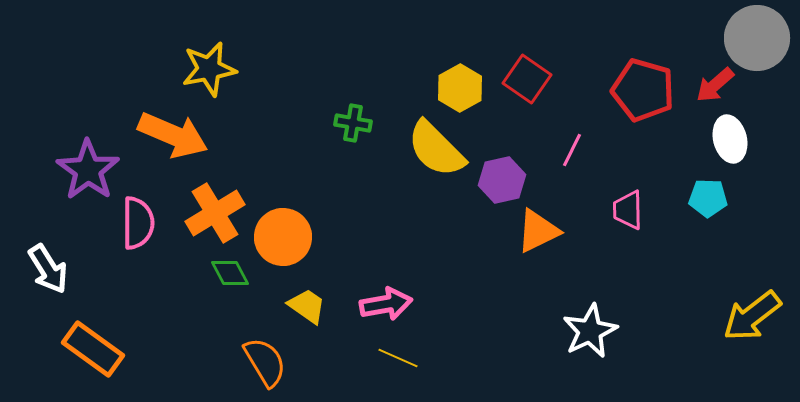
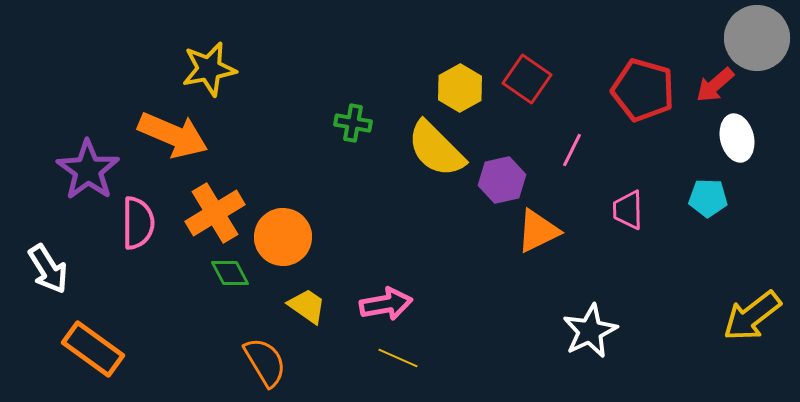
white ellipse: moved 7 px right, 1 px up
